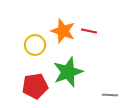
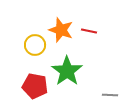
orange star: moved 2 px left, 1 px up
green star: moved 1 px left, 1 px up; rotated 16 degrees counterclockwise
red pentagon: rotated 20 degrees clockwise
